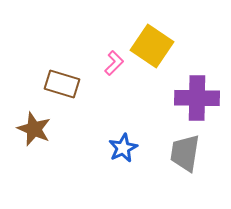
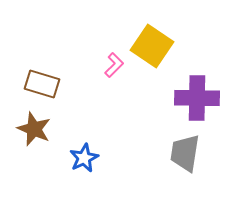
pink L-shape: moved 2 px down
brown rectangle: moved 20 px left
blue star: moved 39 px left, 10 px down
